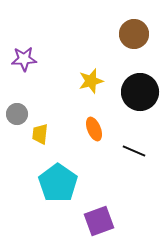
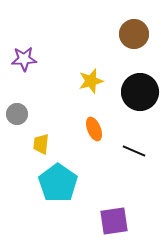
yellow trapezoid: moved 1 px right, 10 px down
purple square: moved 15 px right; rotated 12 degrees clockwise
